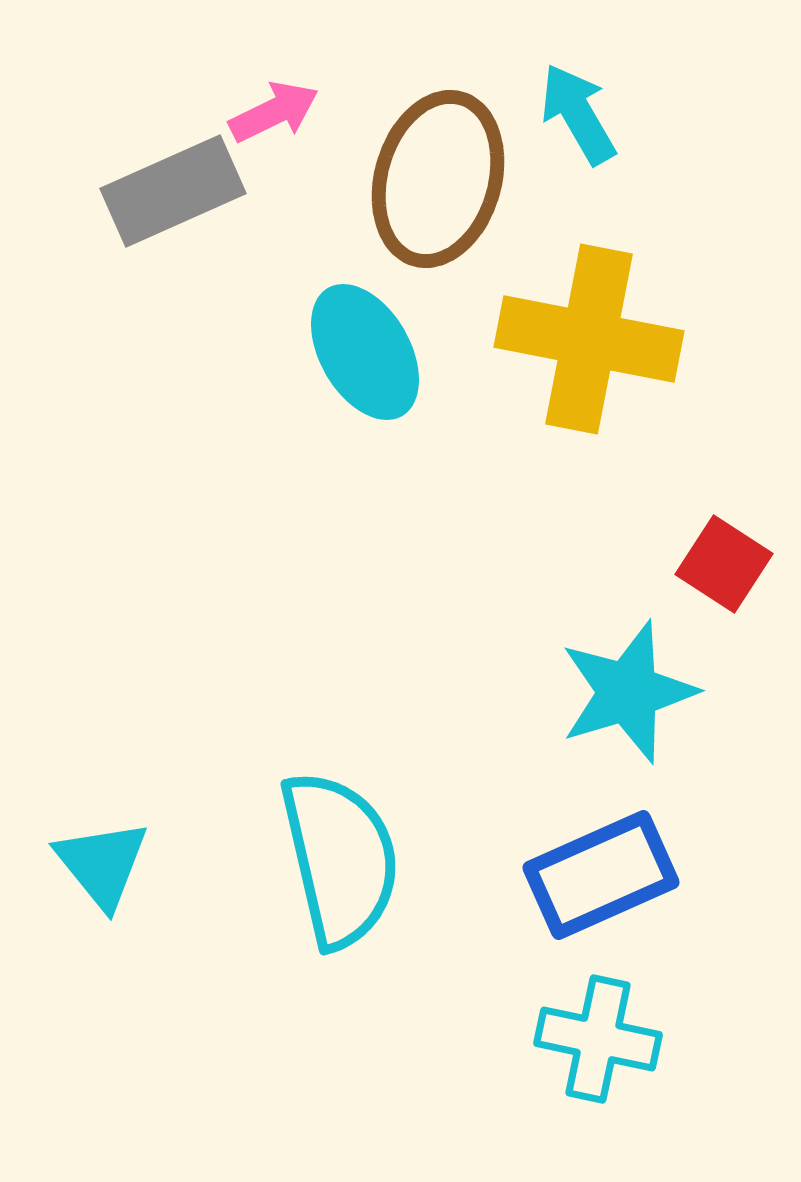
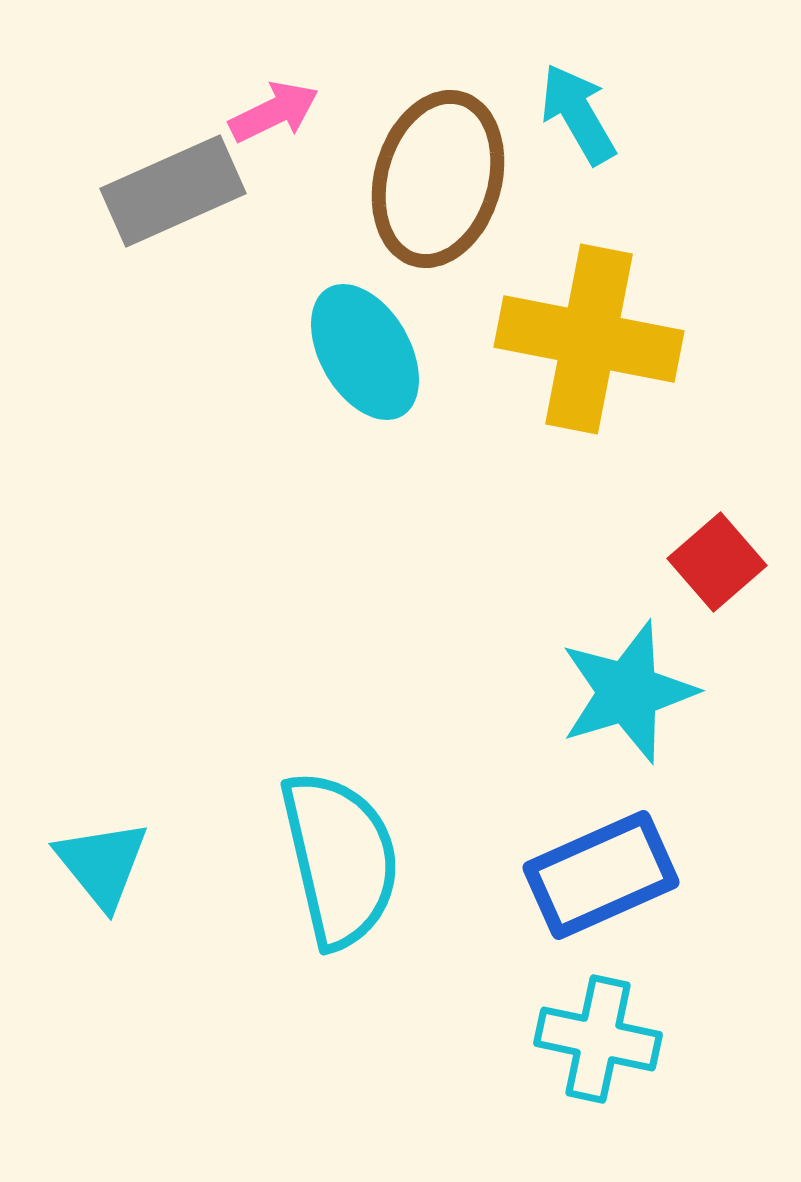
red square: moved 7 px left, 2 px up; rotated 16 degrees clockwise
